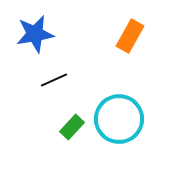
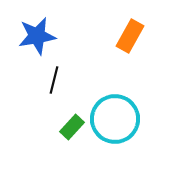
blue star: moved 2 px right, 2 px down
black line: rotated 52 degrees counterclockwise
cyan circle: moved 4 px left
